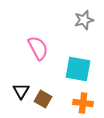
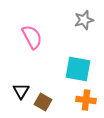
pink semicircle: moved 6 px left, 11 px up
brown square: moved 3 px down
orange cross: moved 3 px right, 3 px up
